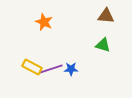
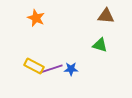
orange star: moved 8 px left, 4 px up
green triangle: moved 3 px left
yellow rectangle: moved 2 px right, 1 px up
